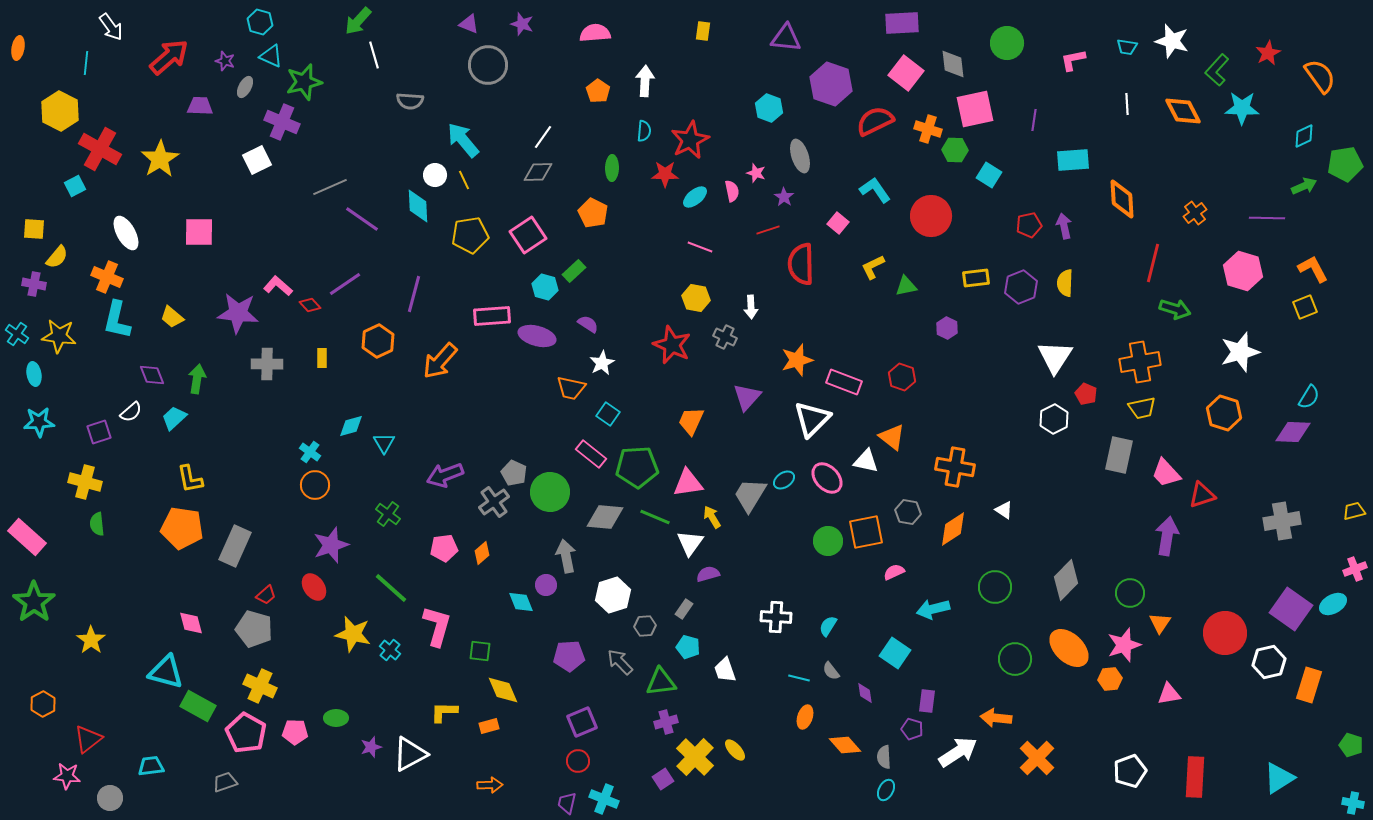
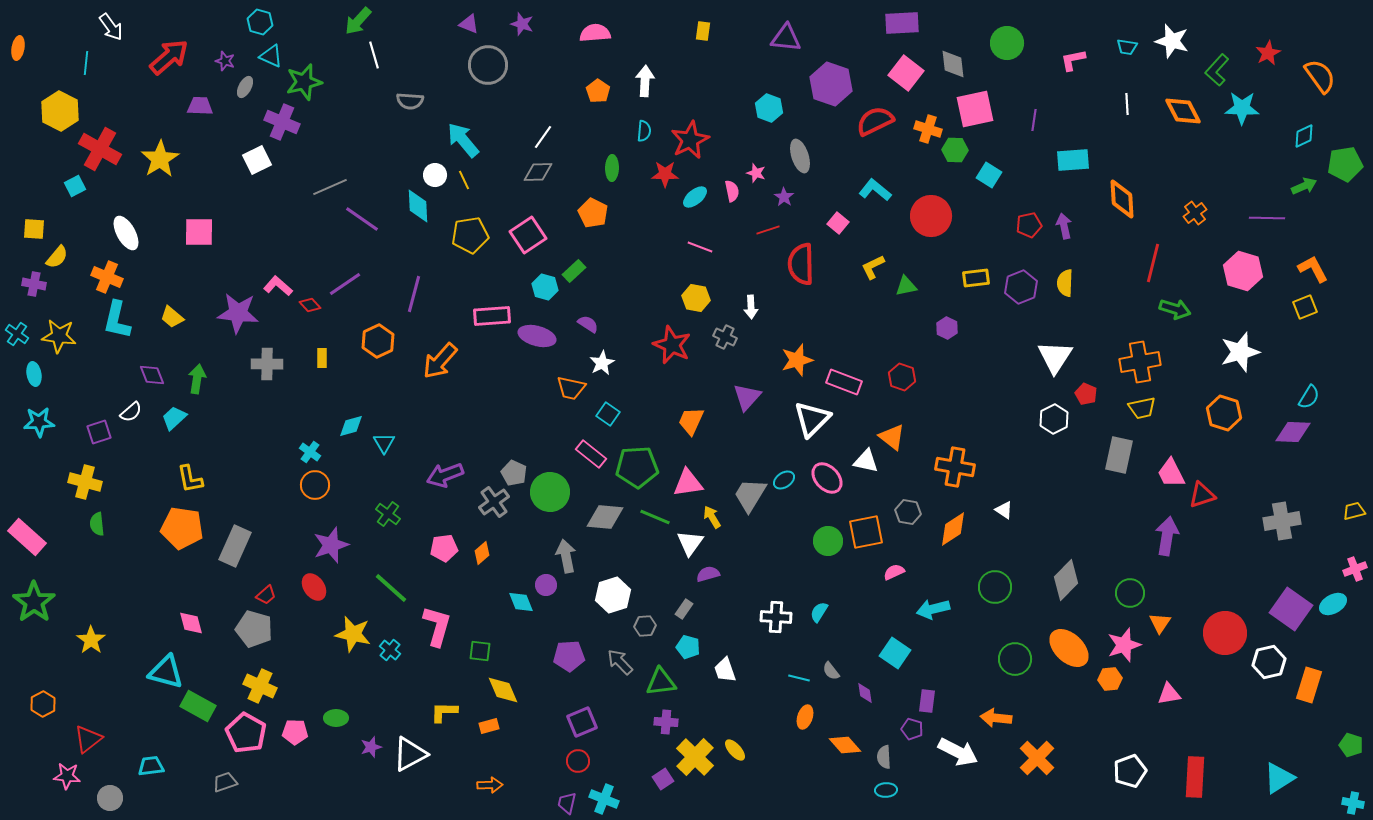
cyan L-shape at (875, 190): rotated 16 degrees counterclockwise
pink trapezoid at (1166, 473): moved 5 px right; rotated 16 degrees clockwise
cyan semicircle at (828, 626): moved 9 px left, 14 px up
purple cross at (666, 722): rotated 20 degrees clockwise
white arrow at (958, 752): rotated 60 degrees clockwise
cyan ellipse at (886, 790): rotated 60 degrees clockwise
